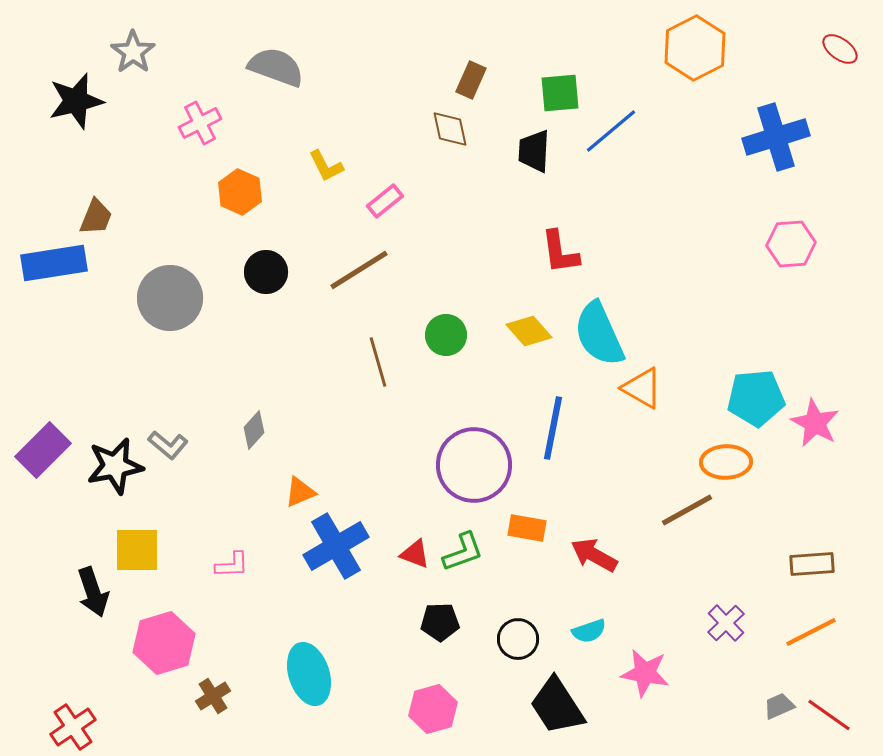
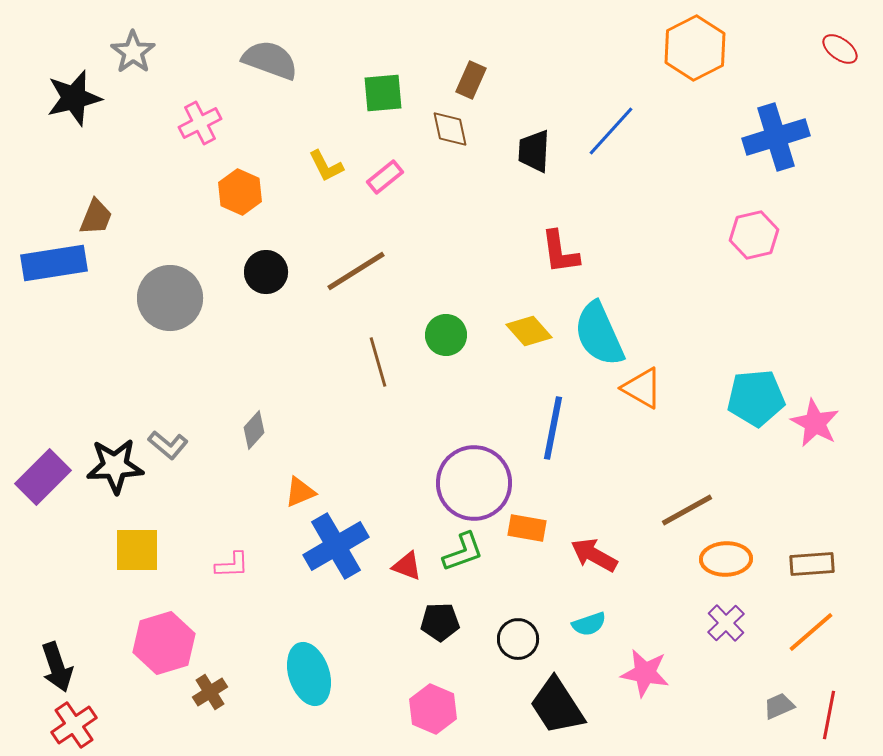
gray semicircle at (276, 67): moved 6 px left, 7 px up
green square at (560, 93): moved 177 px left
black star at (76, 101): moved 2 px left, 3 px up
blue line at (611, 131): rotated 8 degrees counterclockwise
pink rectangle at (385, 201): moved 24 px up
pink hexagon at (791, 244): moved 37 px left, 9 px up; rotated 9 degrees counterclockwise
brown line at (359, 270): moved 3 px left, 1 px down
purple rectangle at (43, 450): moved 27 px down
orange ellipse at (726, 462): moved 97 px down
purple circle at (474, 465): moved 18 px down
black star at (115, 466): rotated 8 degrees clockwise
red triangle at (415, 554): moved 8 px left, 12 px down
black arrow at (93, 592): moved 36 px left, 75 px down
cyan semicircle at (589, 631): moved 7 px up
orange line at (811, 632): rotated 14 degrees counterclockwise
brown cross at (213, 696): moved 3 px left, 4 px up
pink hexagon at (433, 709): rotated 21 degrees counterclockwise
red line at (829, 715): rotated 66 degrees clockwise
red cross at (73, 727): moved 1 px right, 2 px up
